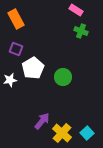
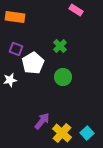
orange rectangle: moved 1 px left, 2 px up; rotated 54 degrees counterclockwise
green cross: moved 21 px left, 15 px down; rotated 24 degrees clockwise
white pentagon: moved 5 px up
